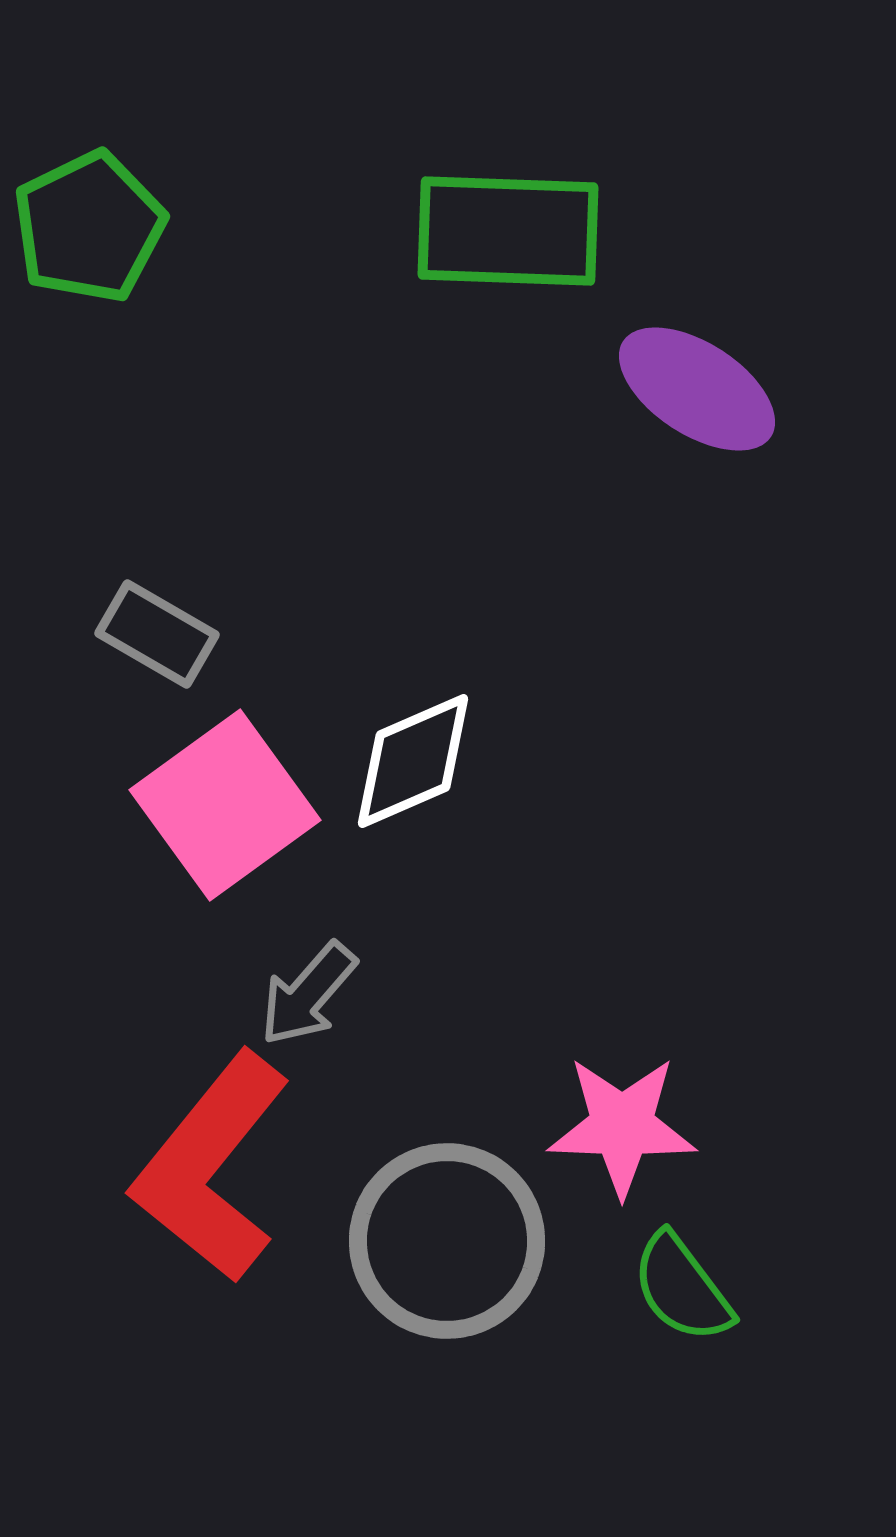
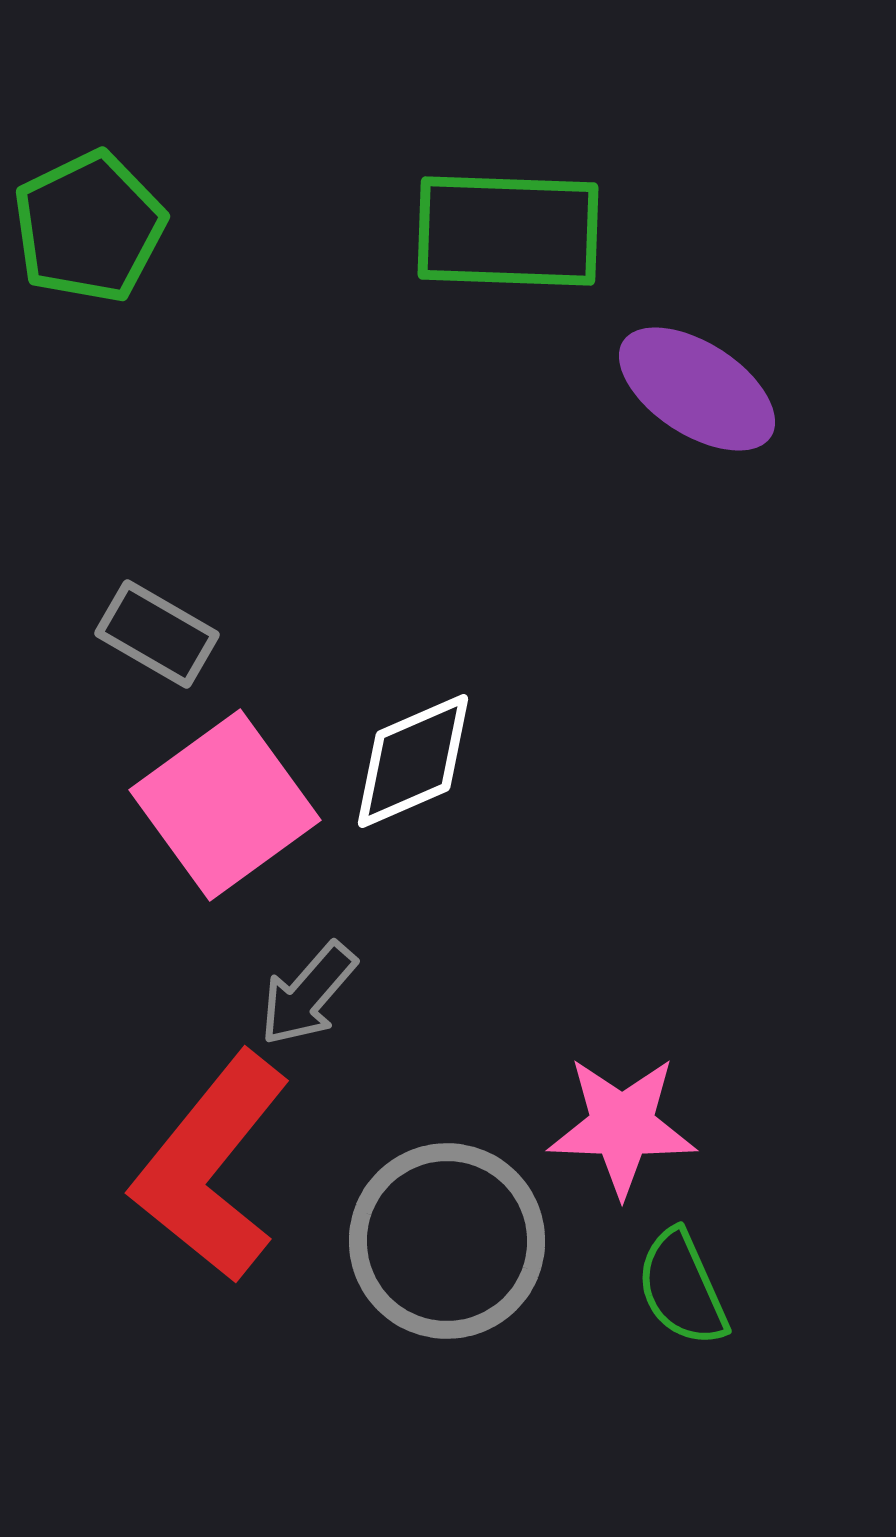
green semicircle: rotated 13 degrees clockwise
